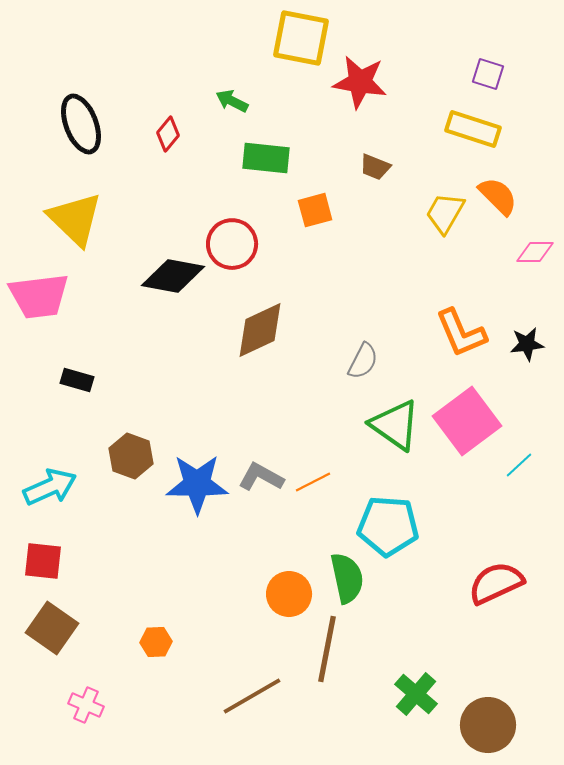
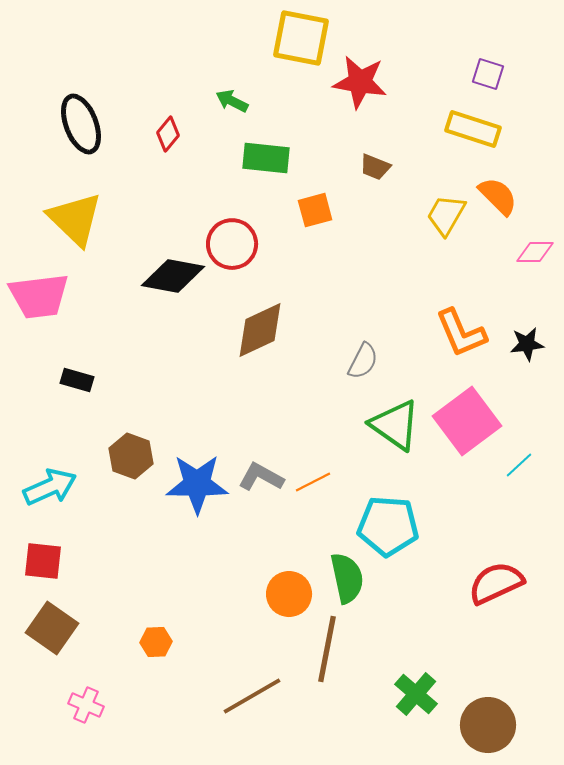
yellow trapezoid at (445, 213): moved 1 px right, 2 px down
